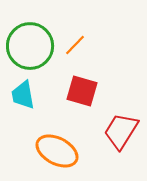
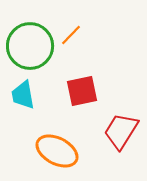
orange line: moved 4 px left, 10 px up
red square: rotated 28 degrees counterclockwise
